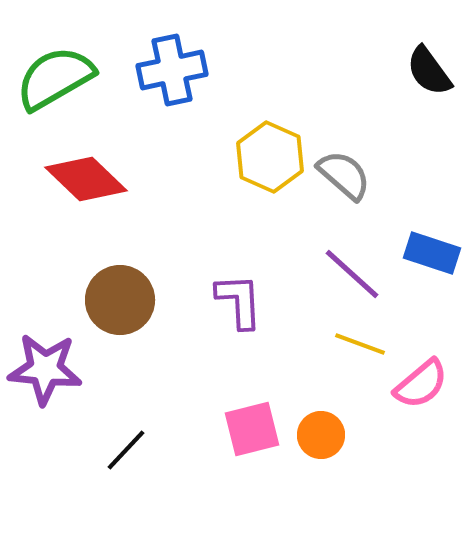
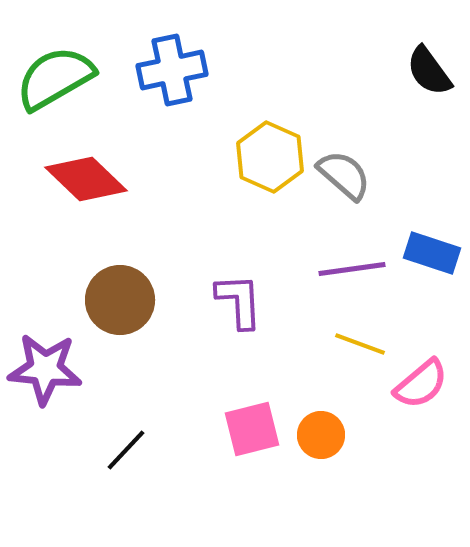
purple line: moved 5 px up; rotated 50 degrees counterclockwise
